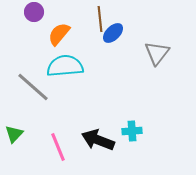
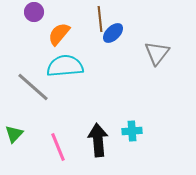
black arrow: rotated 64 degrees clockwise
